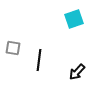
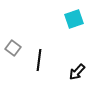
gray square: rotated 28 degrees clockwise
